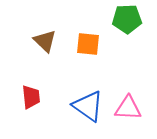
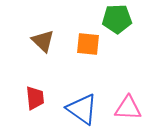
green pentagon: moved 10 px left
brown triangle: moved 2 px left
red trapezoid: moved 4 px right, 1 px down
blue triangle: moved 6 px left, 3 px down
